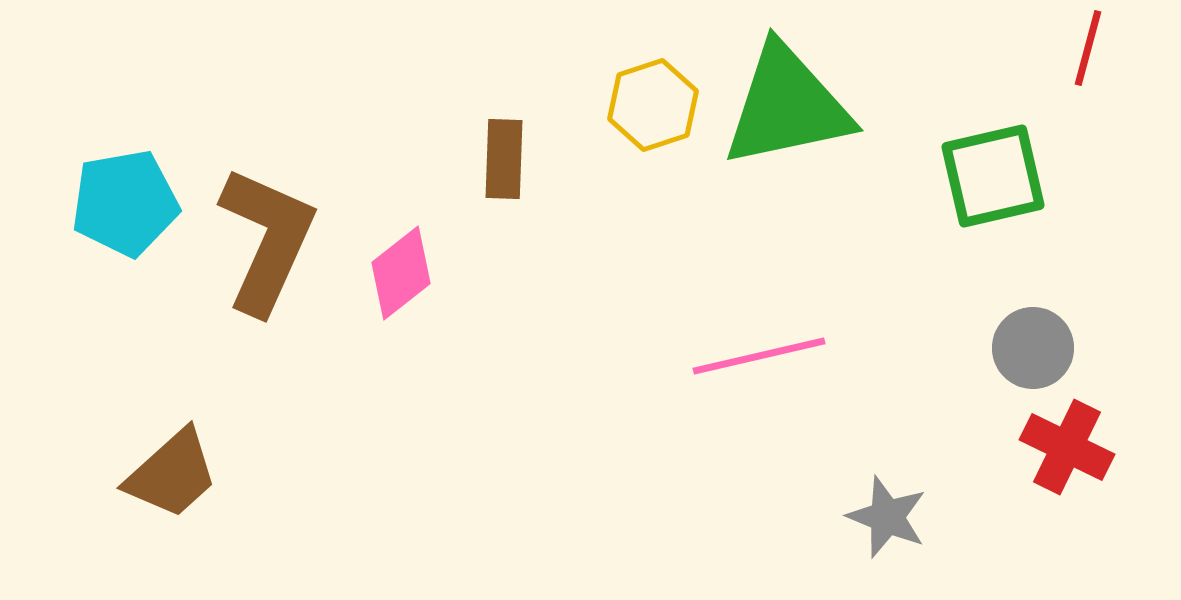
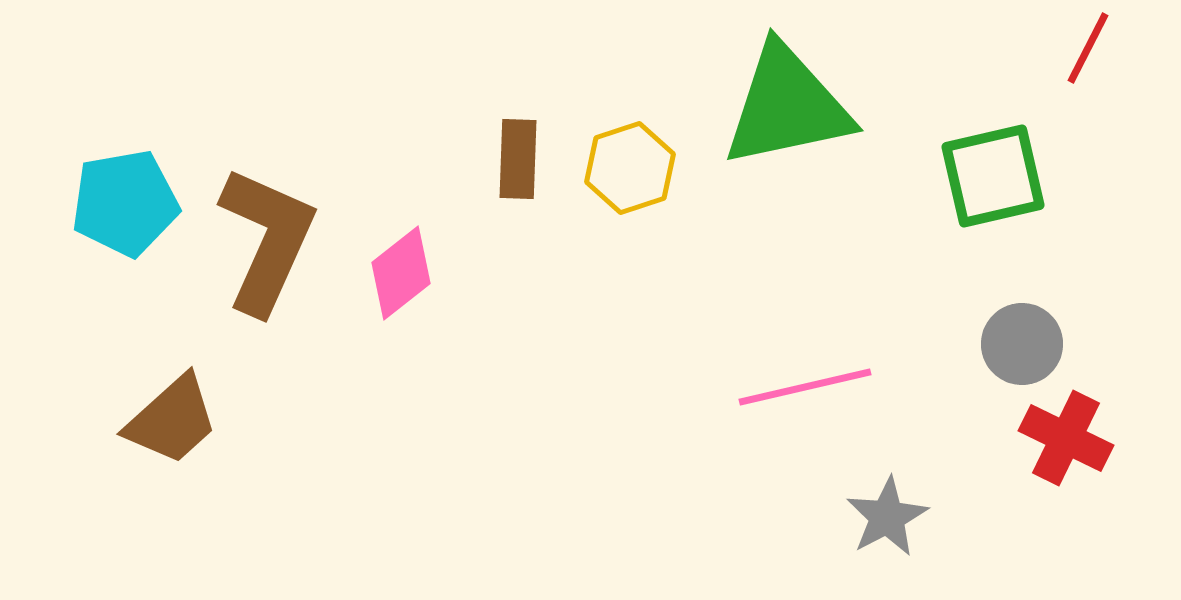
red line: rotated 12 degrees clockwise
yellow hexagon: moved 23 px left, 63 px down
brown rectangle: moved 14 px right
gray circle: moved 11 px left, 4 px up
pink line: moved 46 px right, 31 px down
red cross: moved 1 px left, 9 px up
brown trapezoid: moved 54 px up
gray star: rotated 22 degrees clockwise
